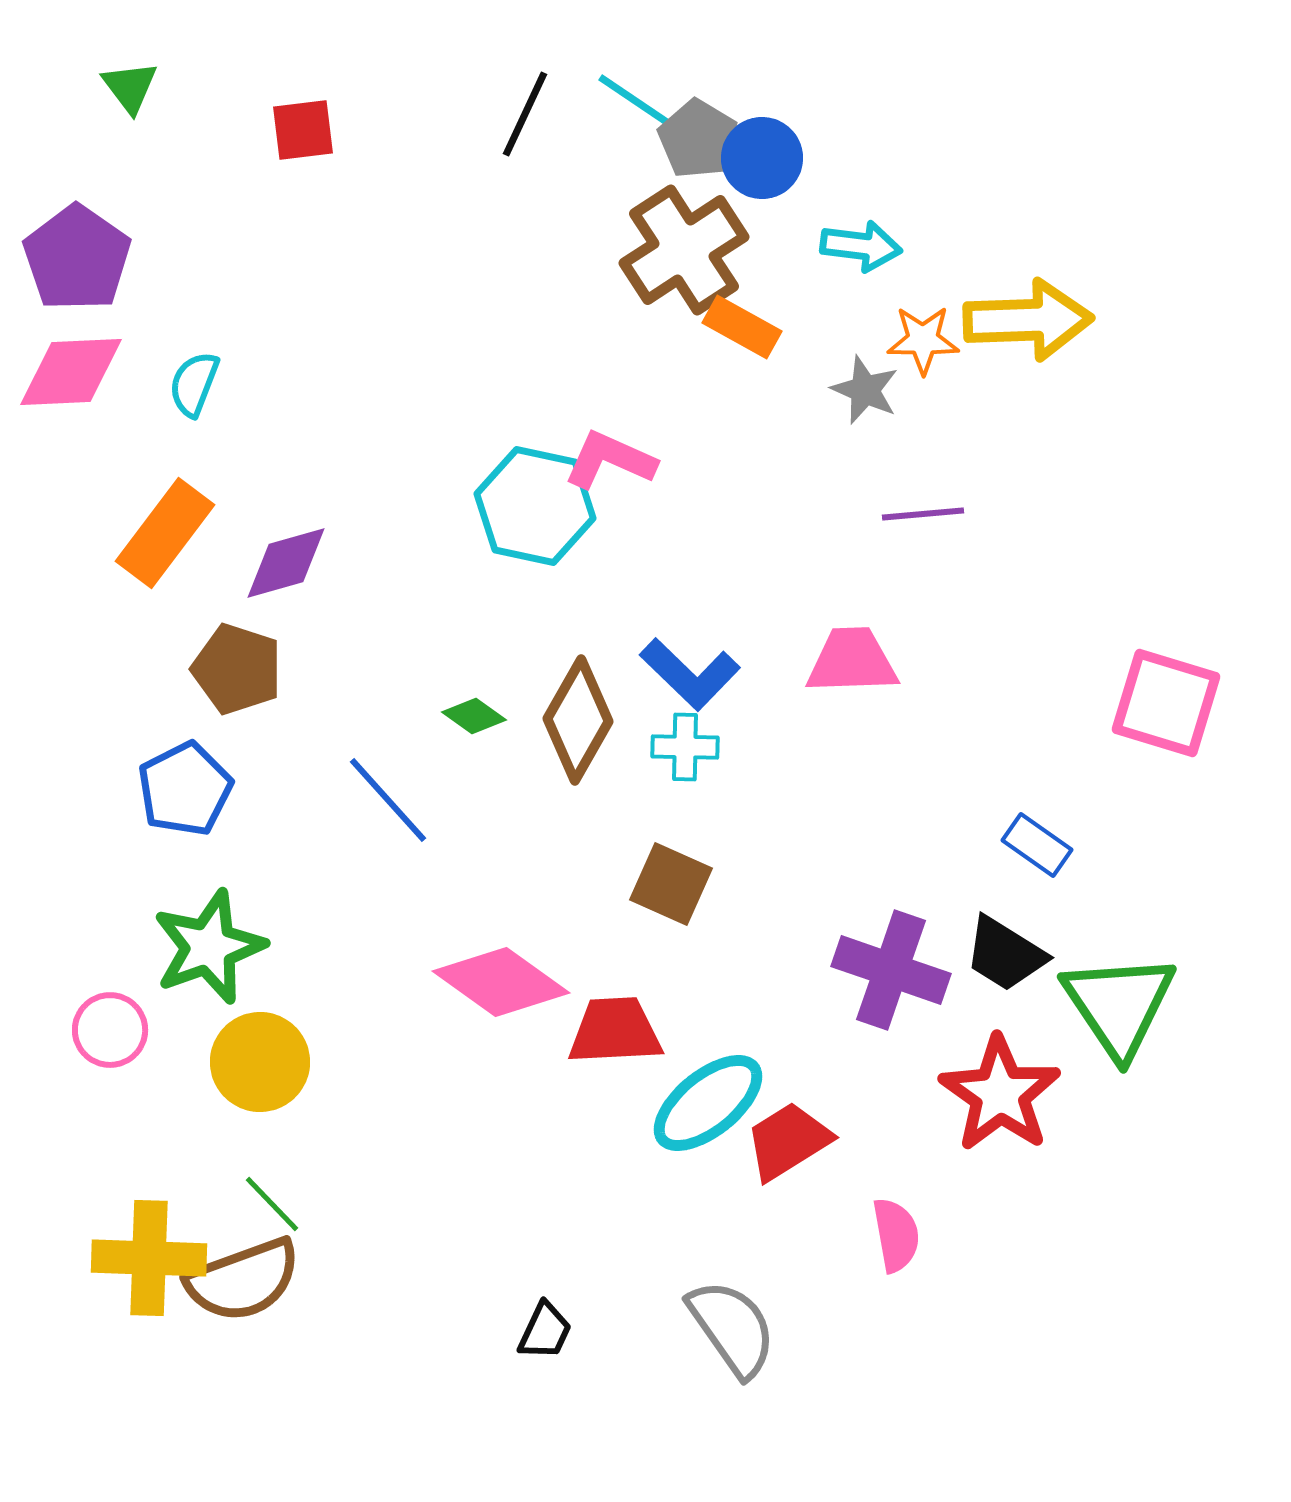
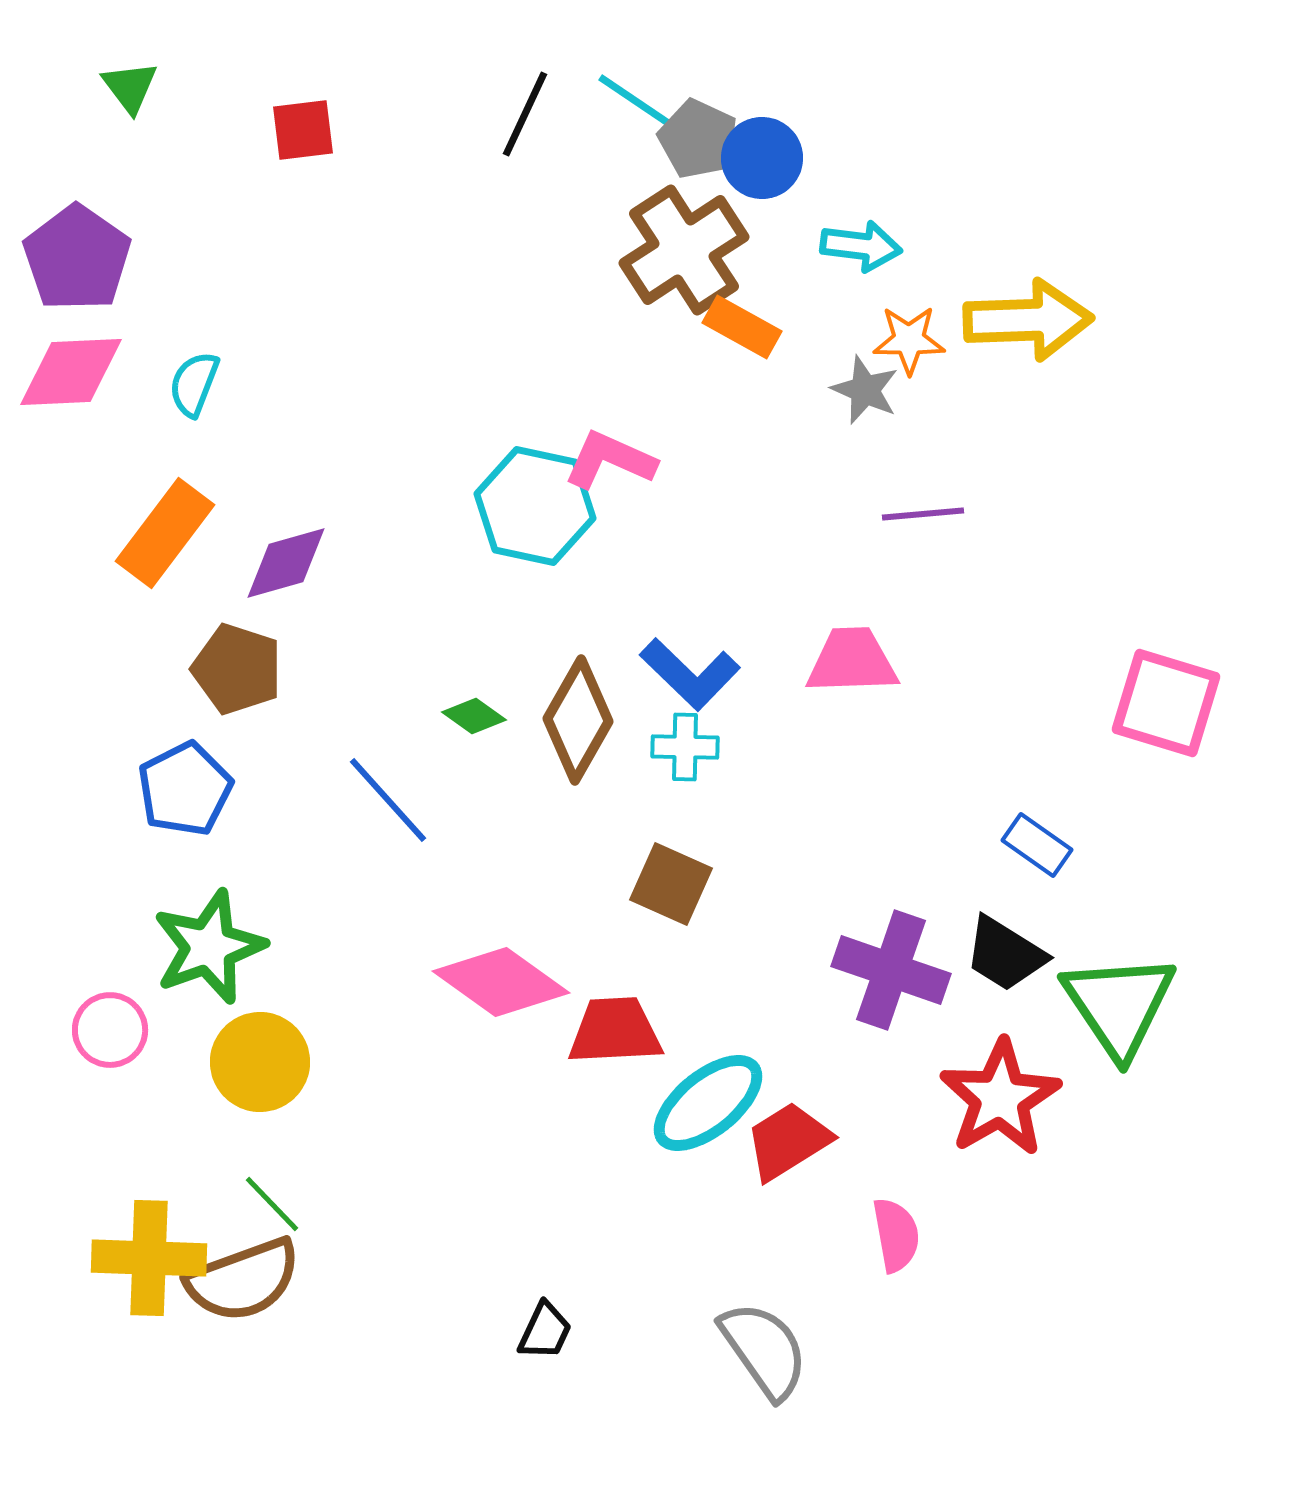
gray pentagon at (698, 139): rotated 6 degrees counterclockwise
orange star at (923, 340): moved 14 px left
red star at (1000, 1094): moved 4 px down; rotated 7 degrees clockwise
gray semicircle at (732, 1328): moved 32 px right, 22 px down
